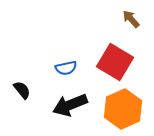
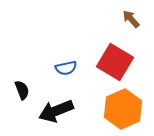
black semicircle: rotated 18 degrees clockwise
black arrow: moved 14 px left, 6 px down
